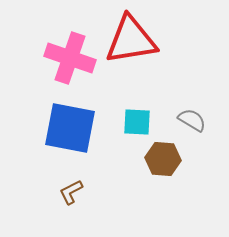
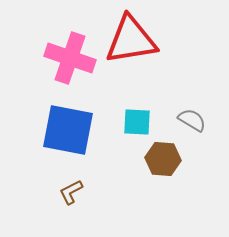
blue square: moved 2 px left, 2 px down
